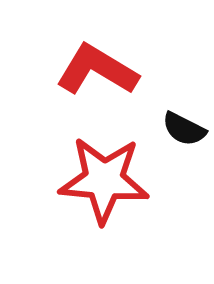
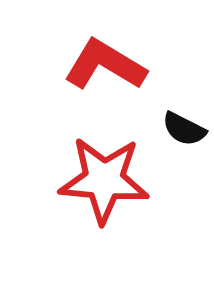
red L-shape: moved 8 px right, 5 px up
